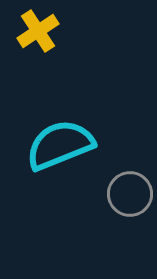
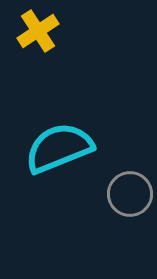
cyan semicircle: moved 1 px left, 3 px down
